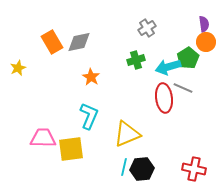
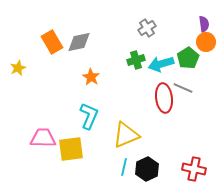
cyan arrow: moved 7 px left, 3 px up
yellow triangle: moved 1 px left, 1 px down
black hexagon: moved 5 px right; rotated 20 degrees counterclockwise
